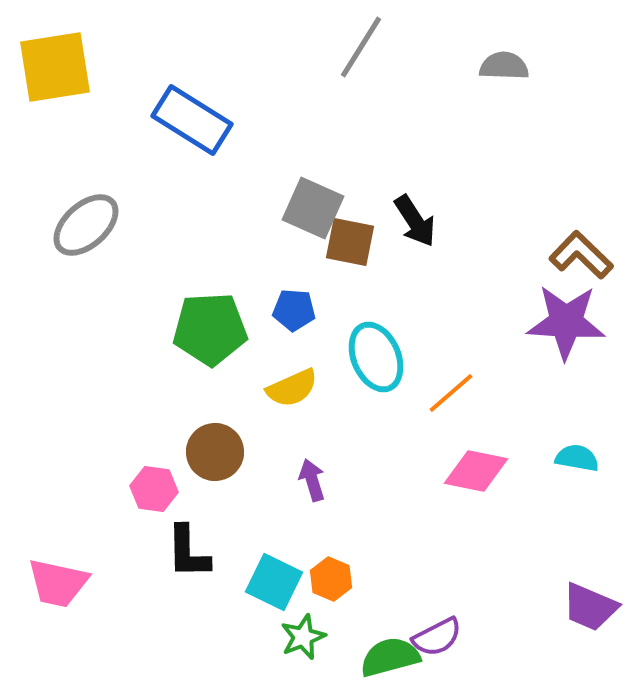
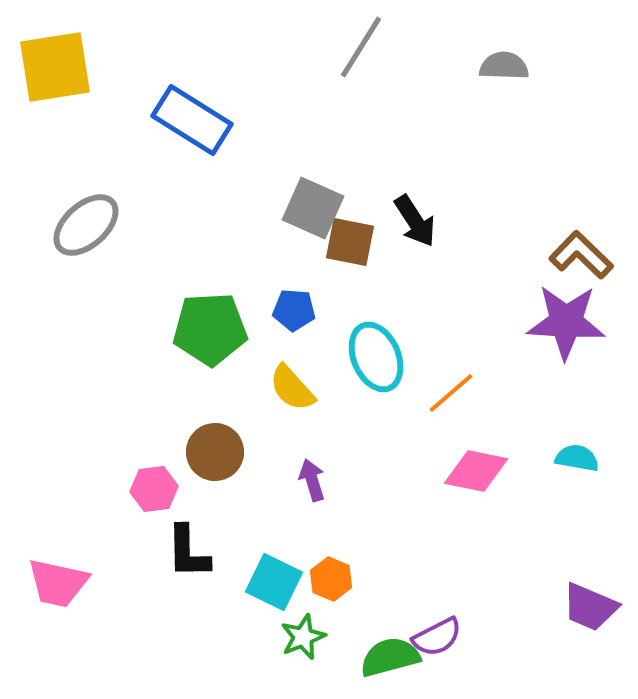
yellow semicircle: rotated 72 degrees clockwise
pink hexagon: rotated 15 degrees counterclockwise
